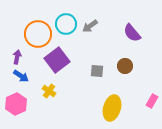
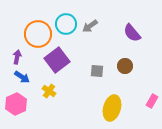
blue arrow: moved 1 px right, 1 px down
